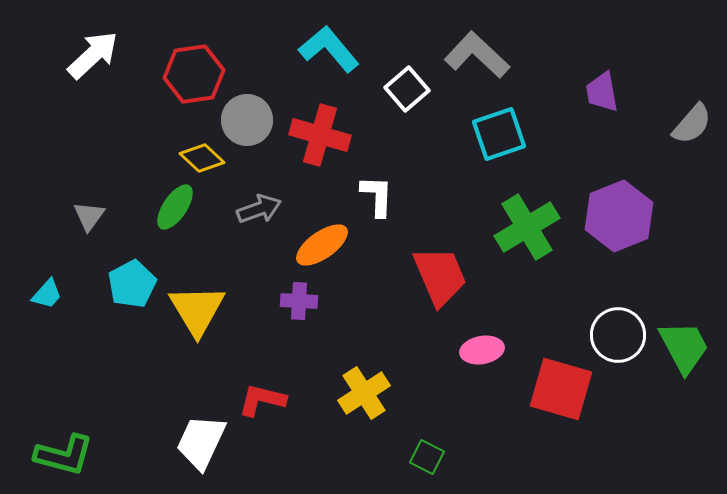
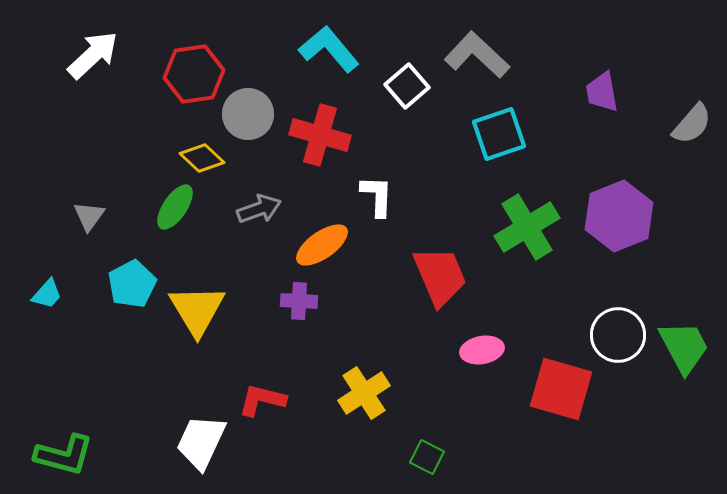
white square: moved 3 px up
gray circle: moved 1 px right, 6 px up
